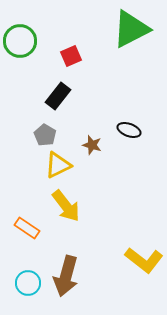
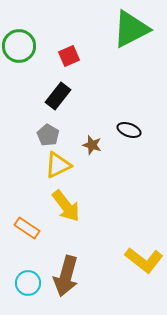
green circle: moved 1 px left, 5 px down
red square: moved 2 px left
gray pentagon: moved 3 px right
